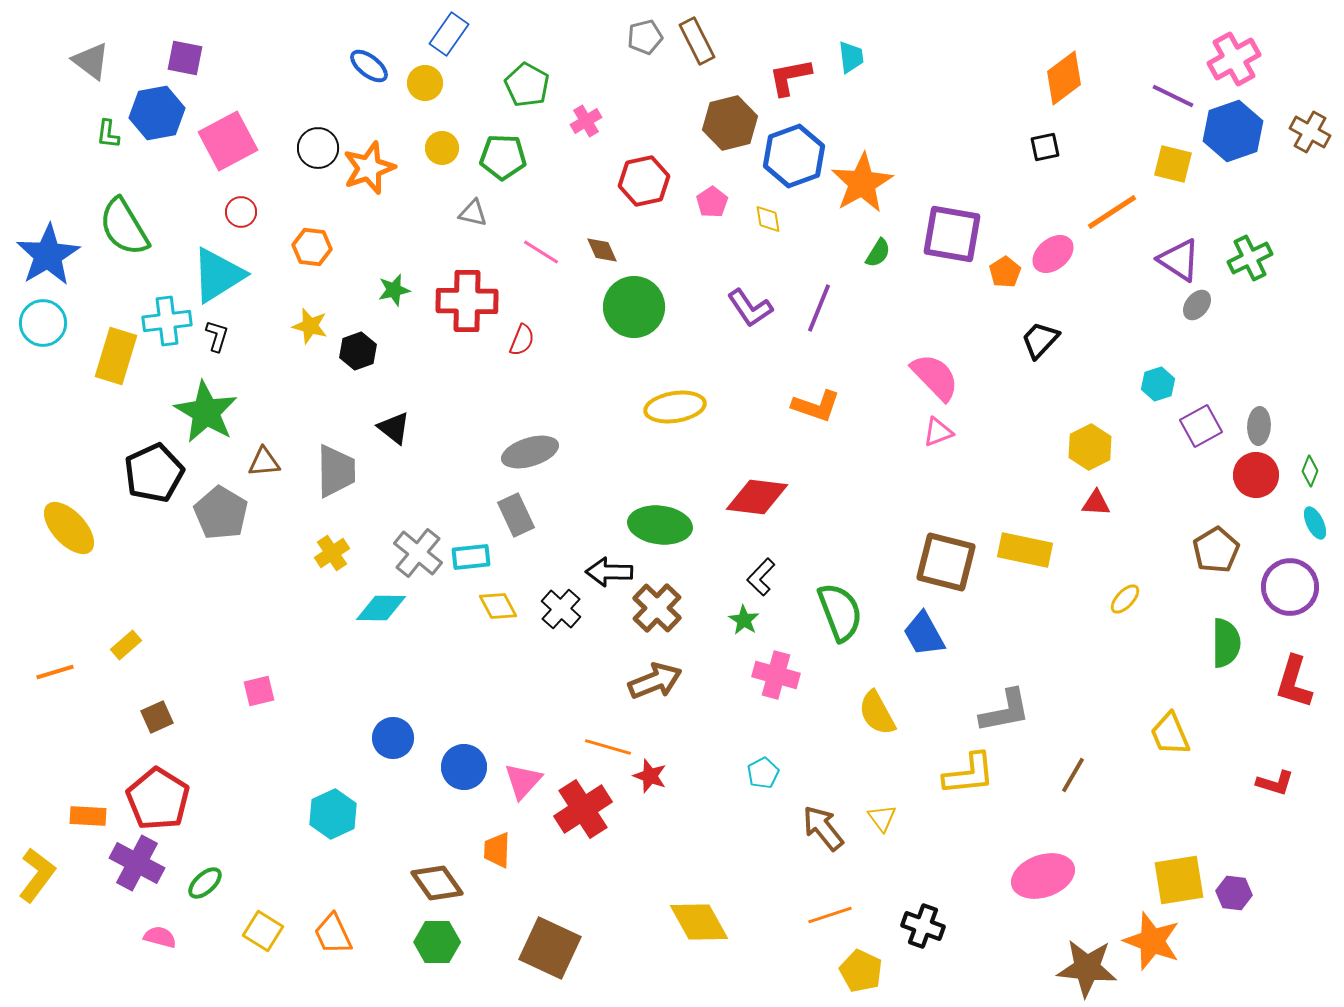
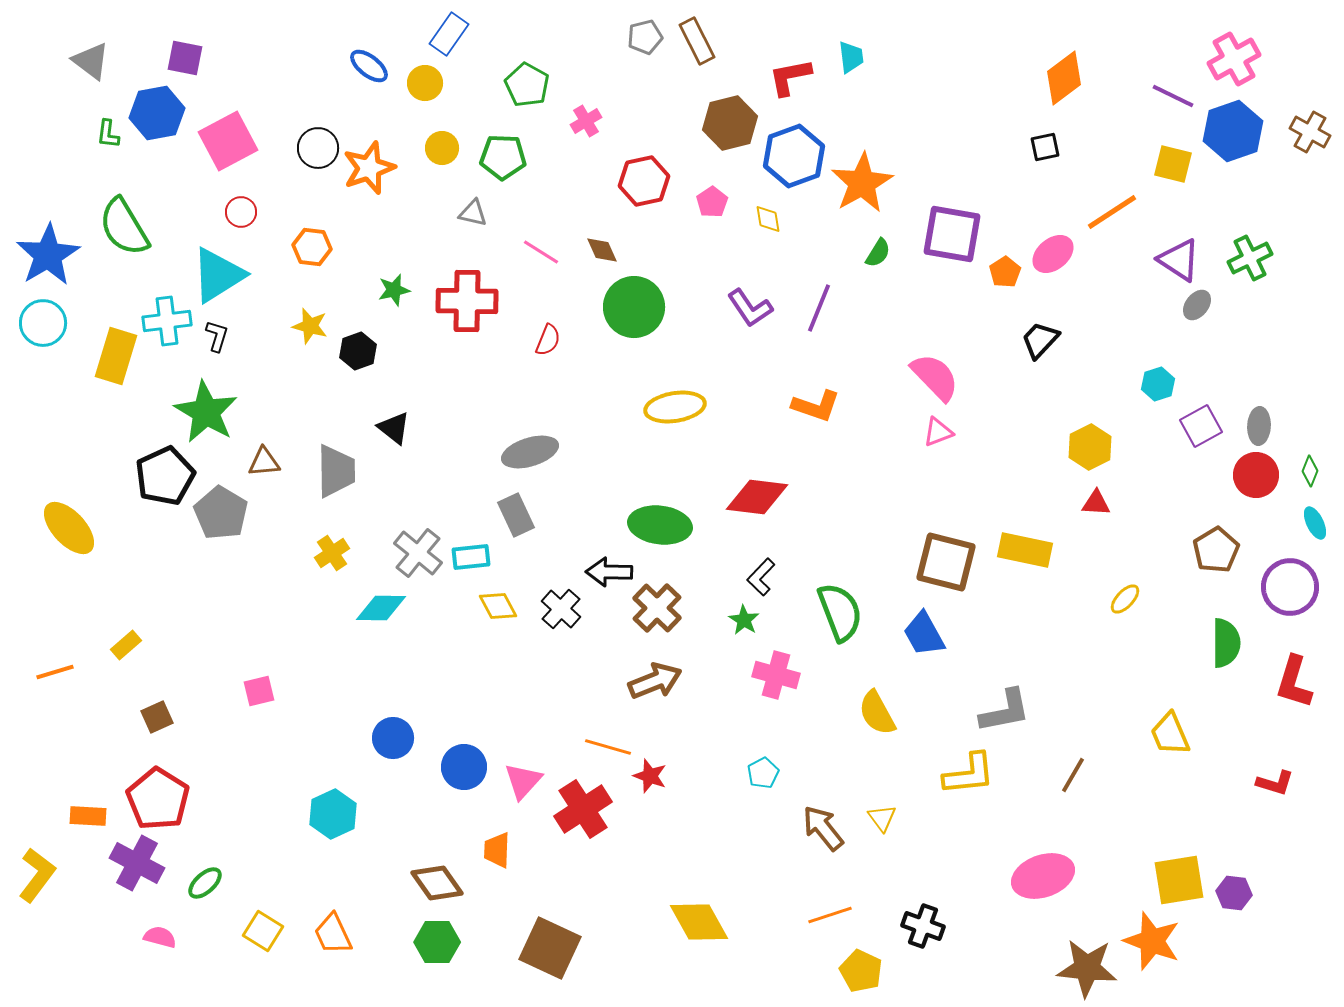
red semicircle at (522, 340): moved 26 px right
black pentagon at (154, 473): moved 11 px right, 3 px down
